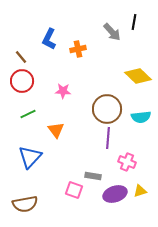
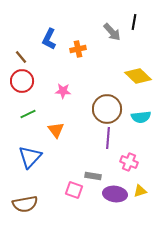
pink cross: moved 2 px right
purple ellipse: rotated 25 degrees clockwise
